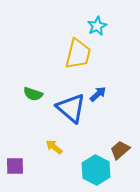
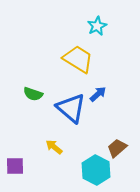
yellow trapezoid: moved 5 px down; rotated 72 degrees counterclockwise
brown trapezoid: moved 3 px left, 2 px up
